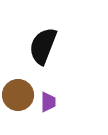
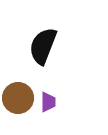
brown circle: moved 3 px down
